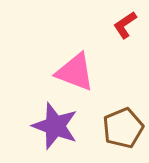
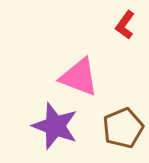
red L-shape: rotated 20 degrees counterclockwise
pink triangle: moved 4 px right, 5 px down
